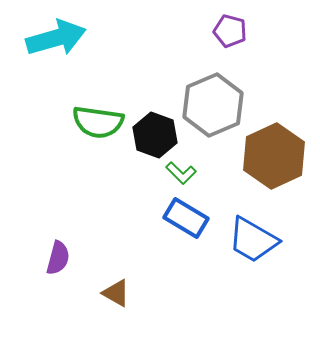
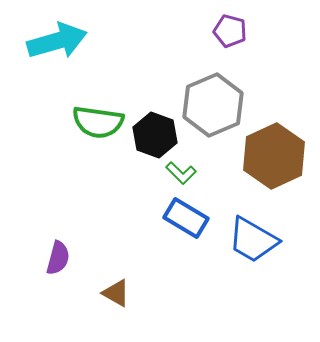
cyan arrow: moved 1 px right, 3 px down
